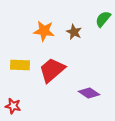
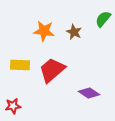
red star: rotated 21 degrees counterclockwise
